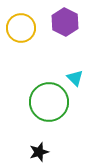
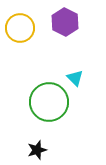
yellow circle: moved 1 px left
black star: moved 2 px left, 2 px up
